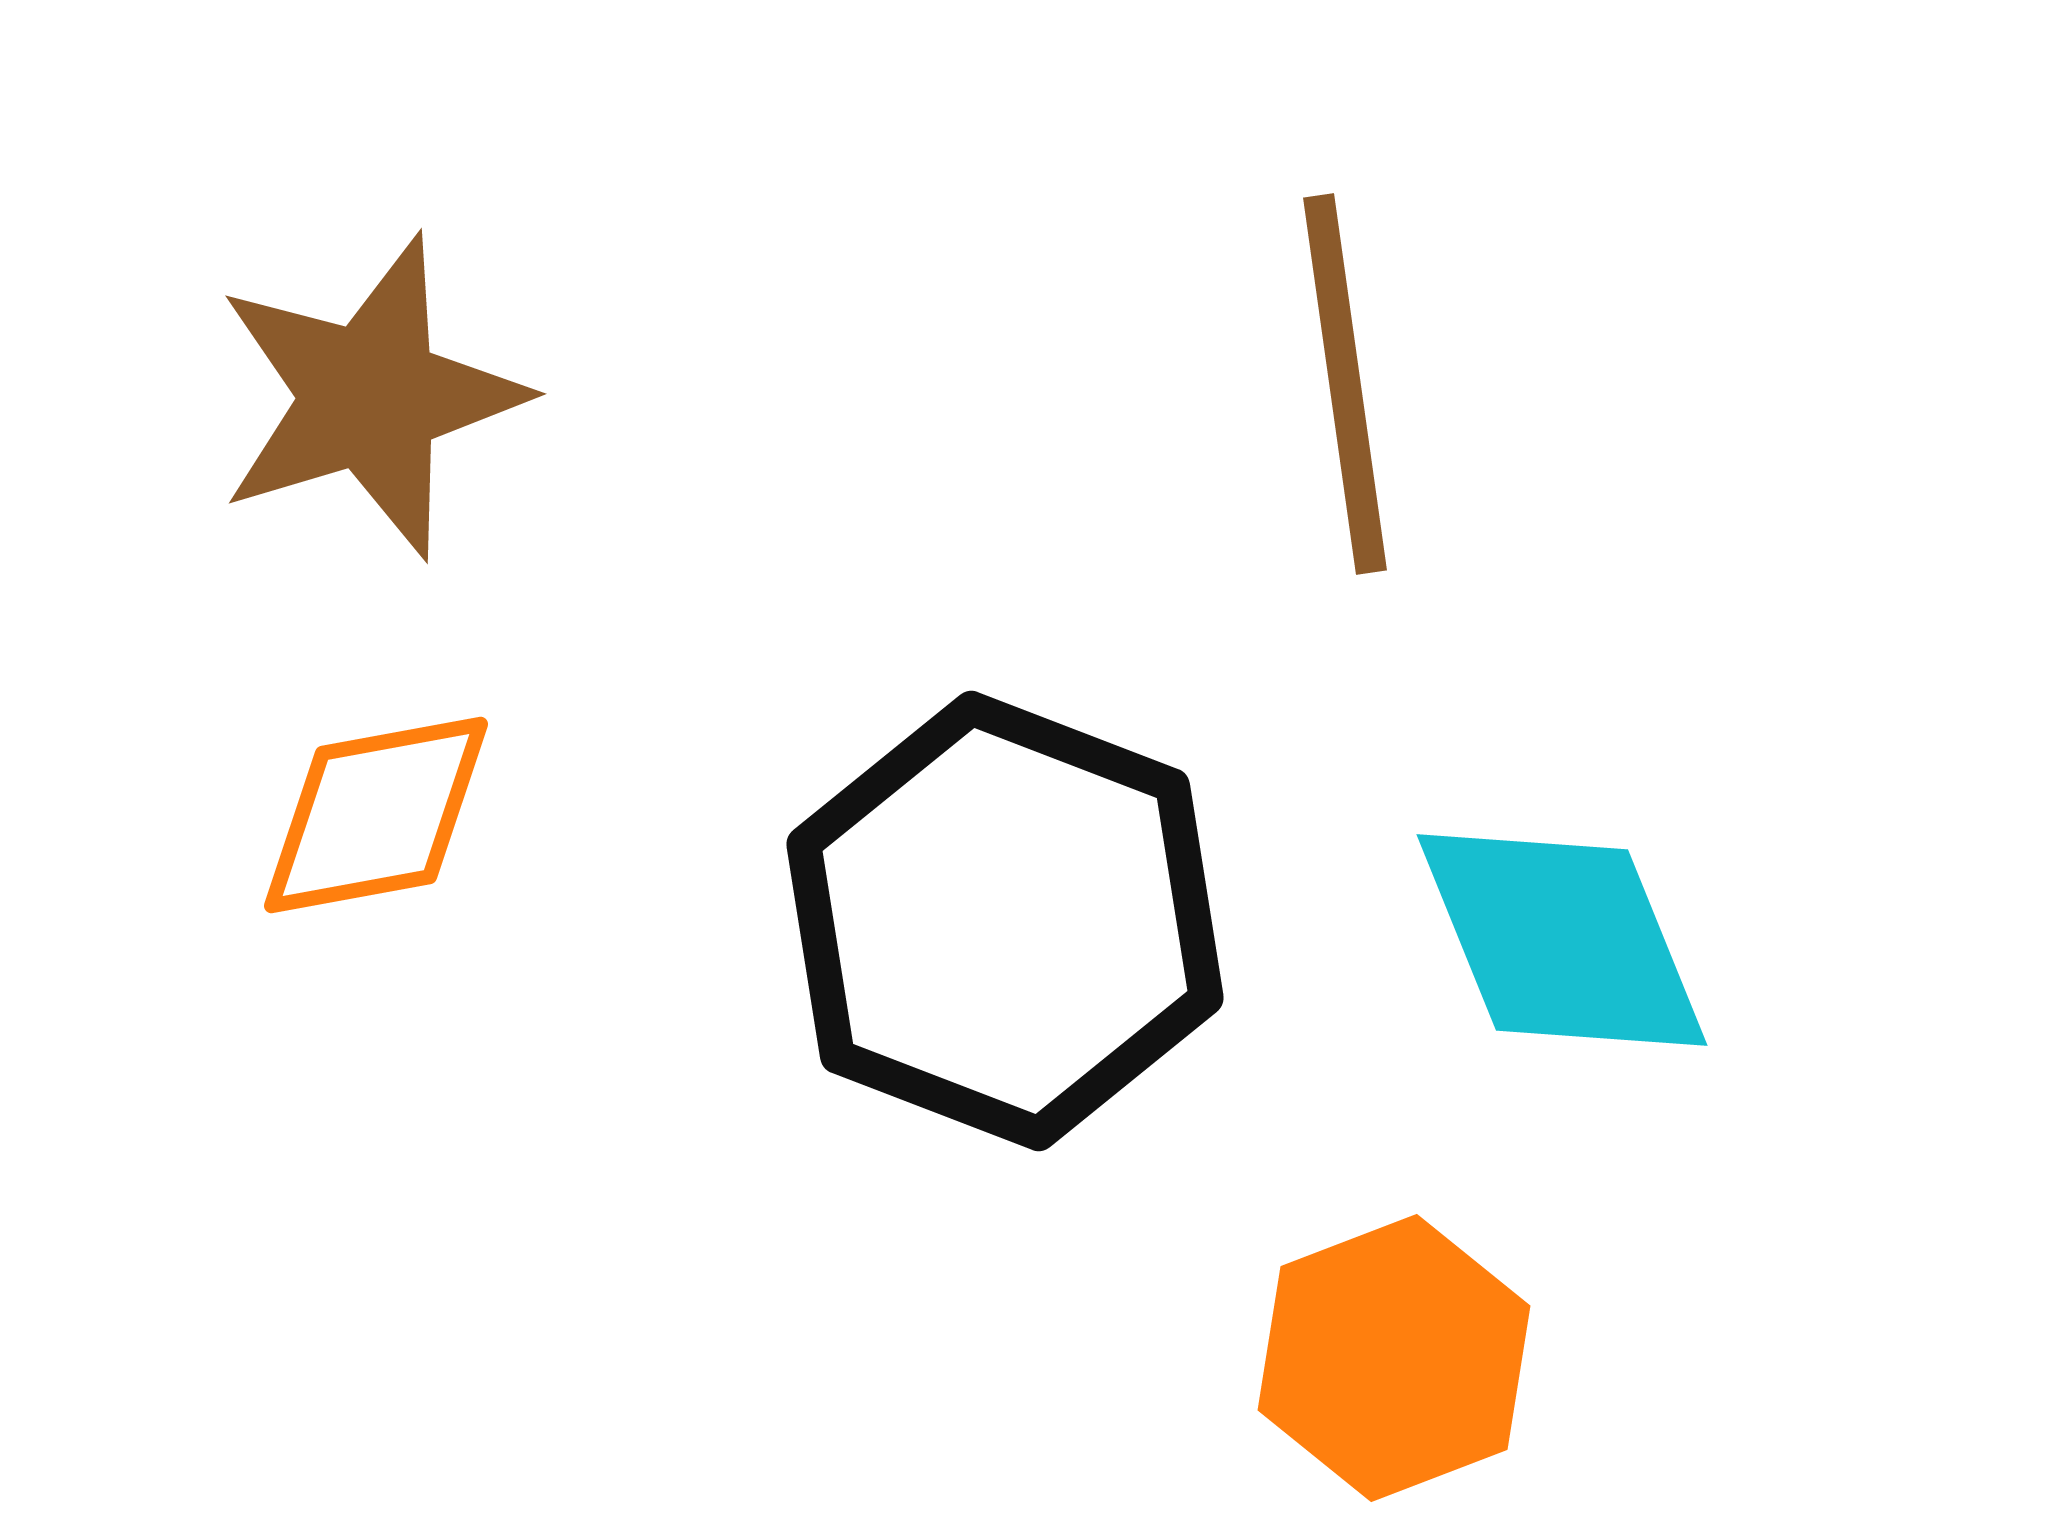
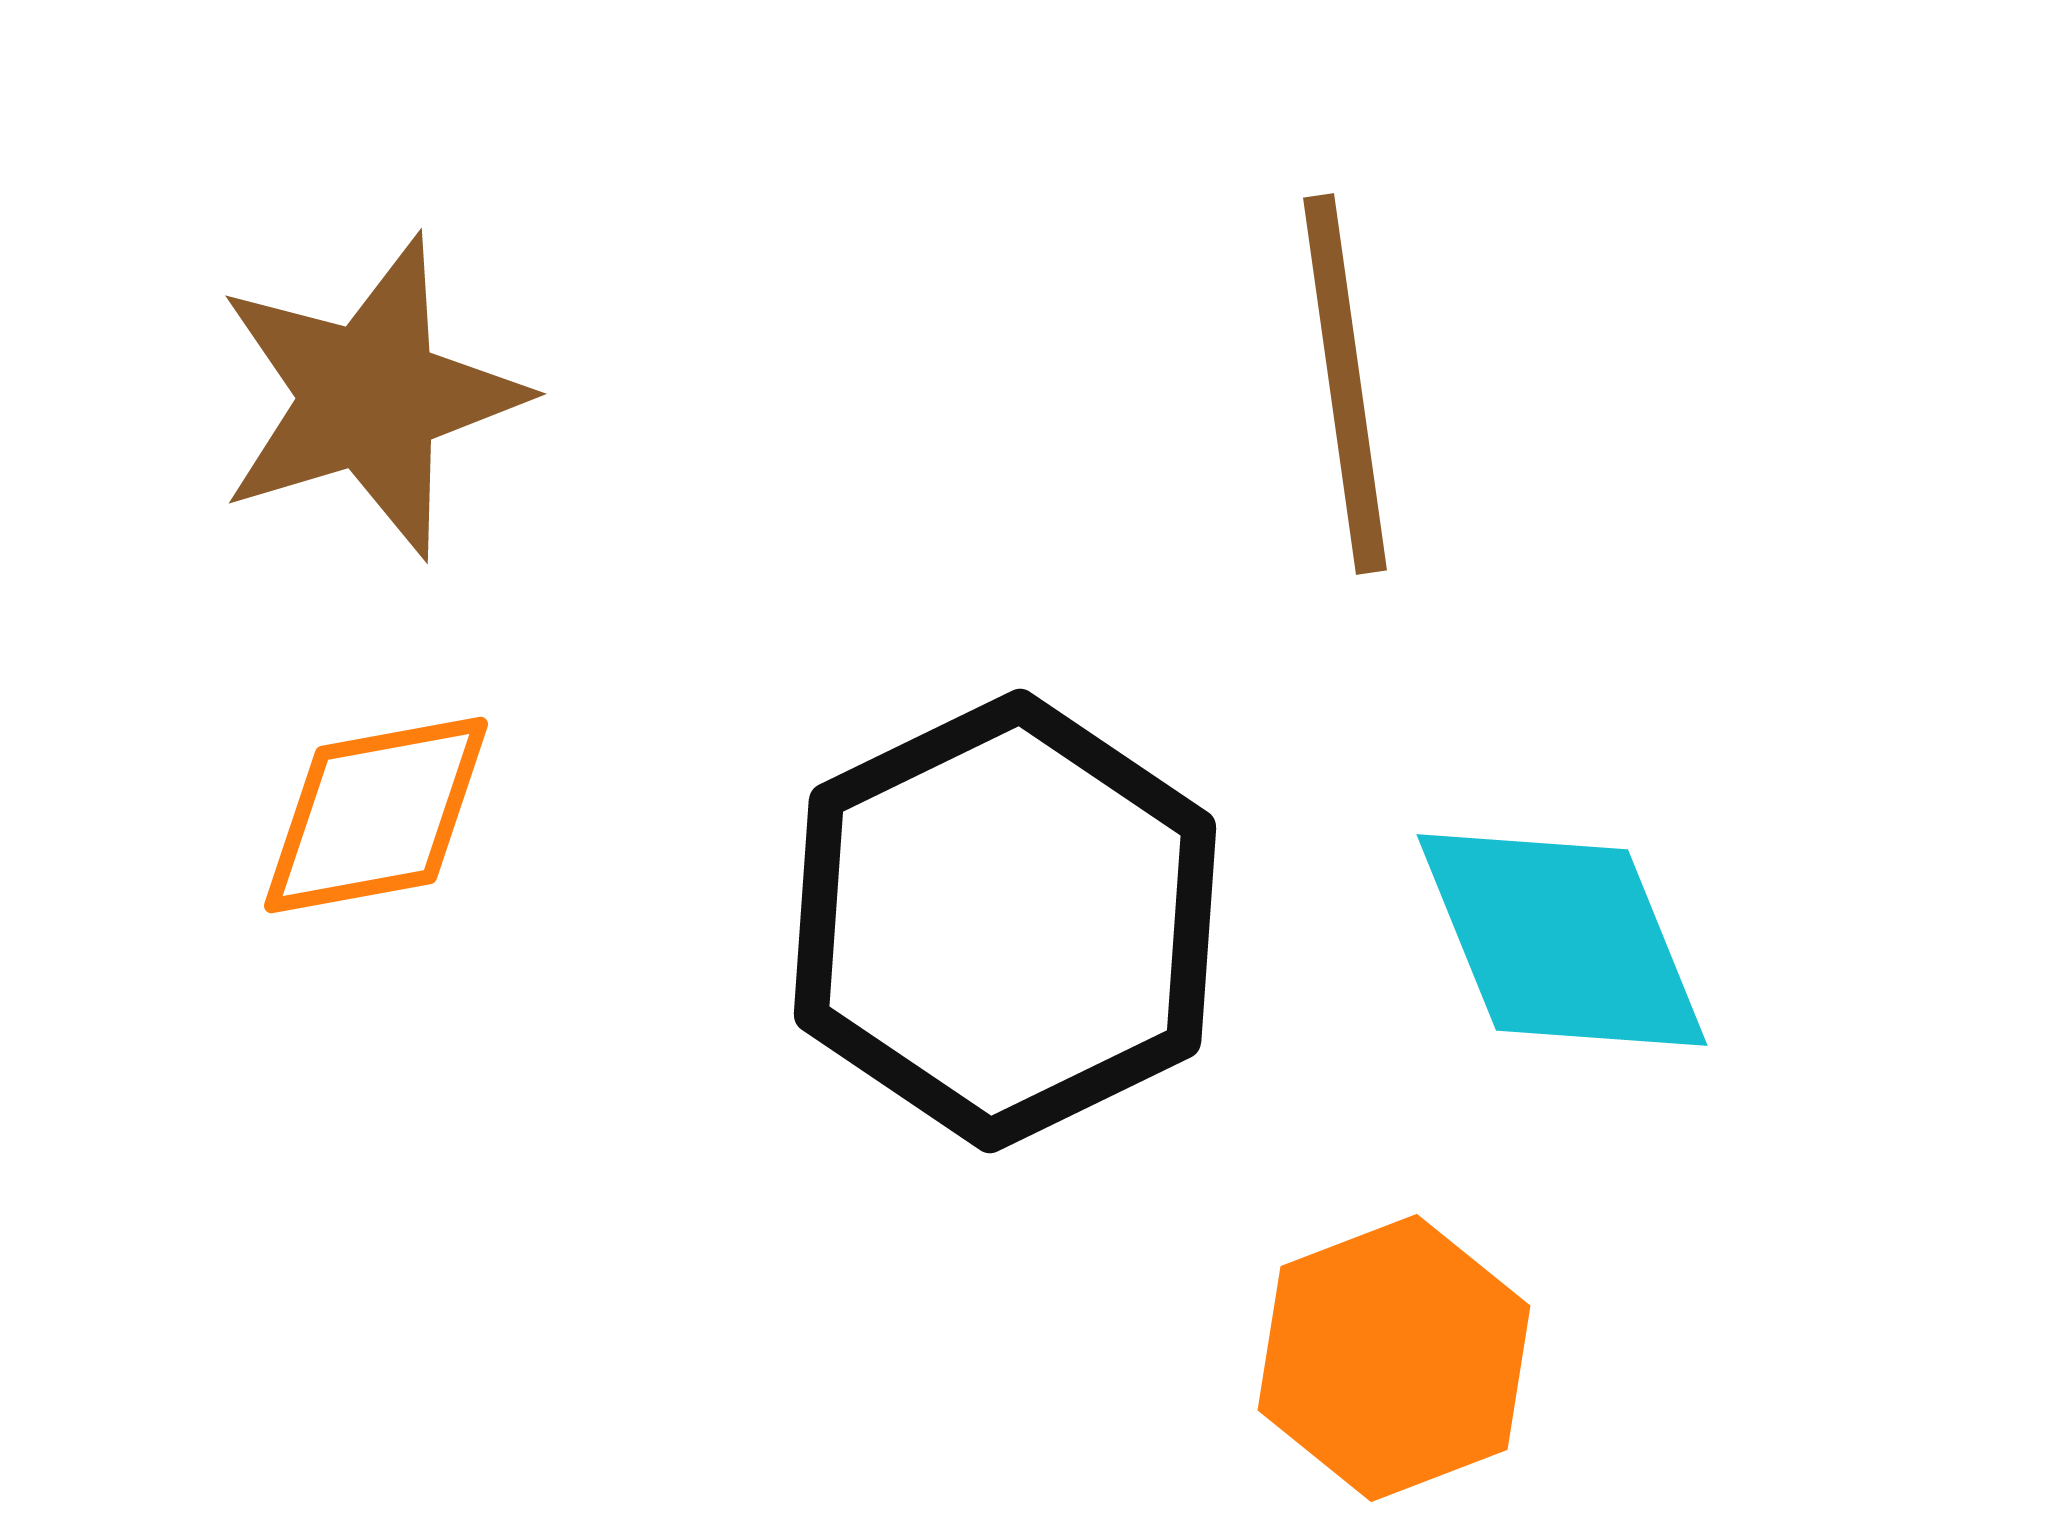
black hexagon: rotated 13 degrees clockwise
